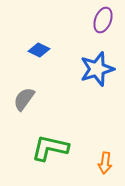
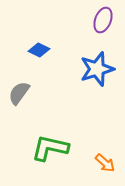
gray semicircle: moved 5 px left, 6 px up
orange arrow: rotated 55 degrees counterclockwise
